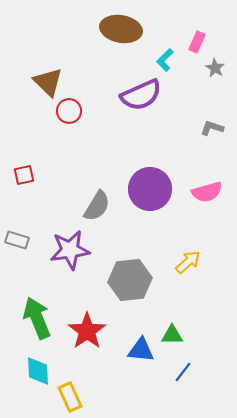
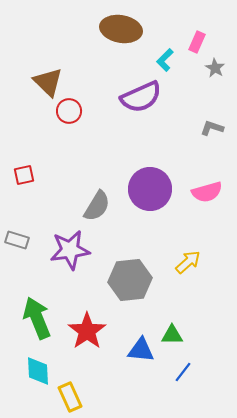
purple semicircle: moved 2 px down
